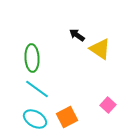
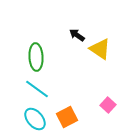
green ellipse: moved 4 px right, 1 px up
cyan ellipse: rotated 20 degrees clockwise
